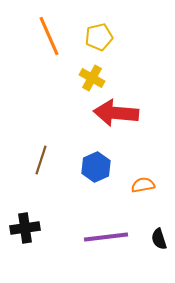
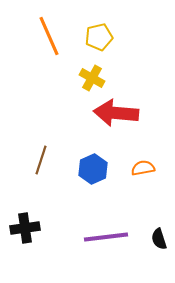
blue hexagon: moved 3 px left, 2 px down
orange semicircle: moved 17 px up
